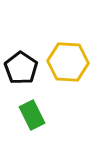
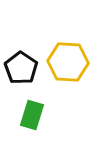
green rectangle: rotated 44 degrees clockwise
